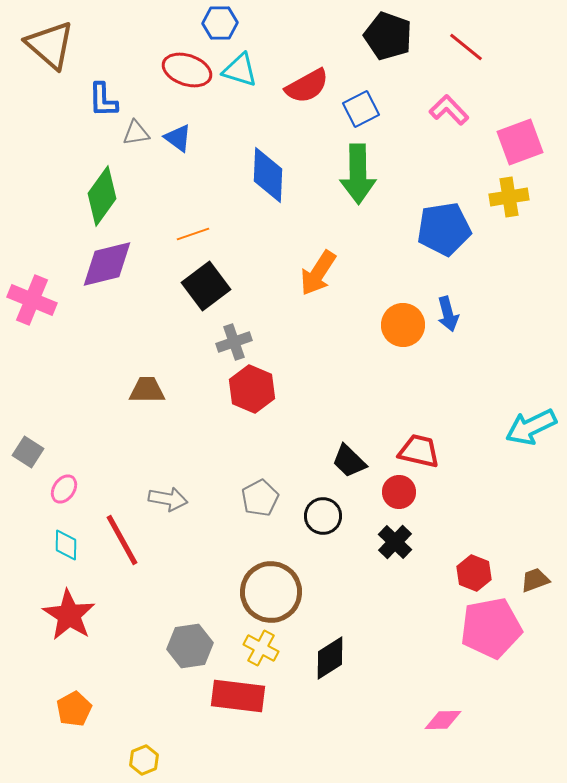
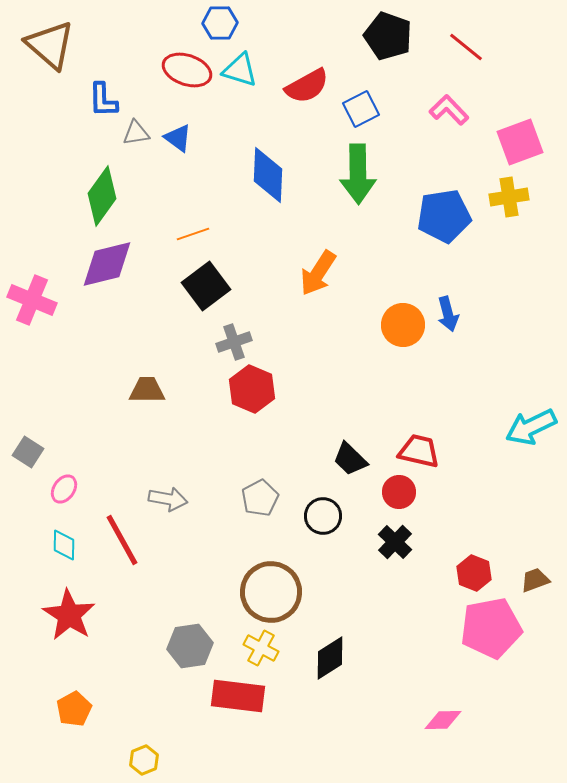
blue pentagon at (444, 229): moved 13 px up
black trapezoid at (349, 461): moved 1 px right, 2 px up
cyan diamond at (66, 545): moved 2 px left
